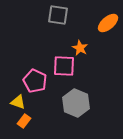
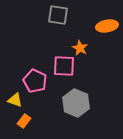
orange ellipse: moved 1 px left, 3 px down; rotated 30 degrees clockwise
yellow triangle: moved 3 px left, 2 px up
